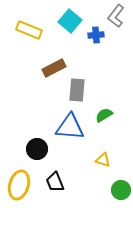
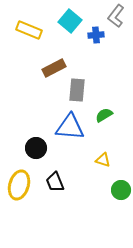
black circle: moved 1 px left, 1 px up
